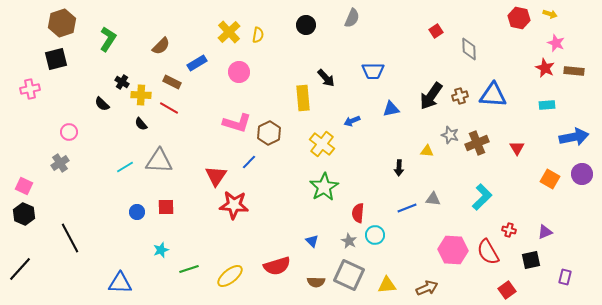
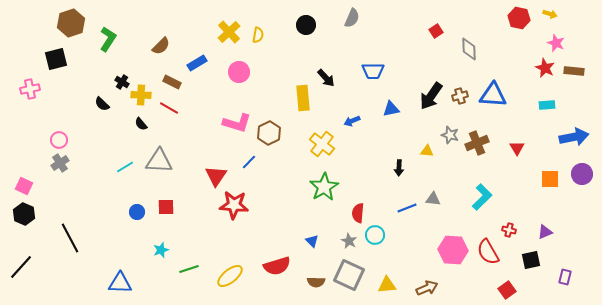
brown hexagon at (62, 23): moved 9 px right
pink circle at (69, 132): moved 10 px left, 8 px down
orange square at (550, 179): rotated 30 degrees counterclockwise
black line at (20, 269): moved 1 px right, 2 px up
